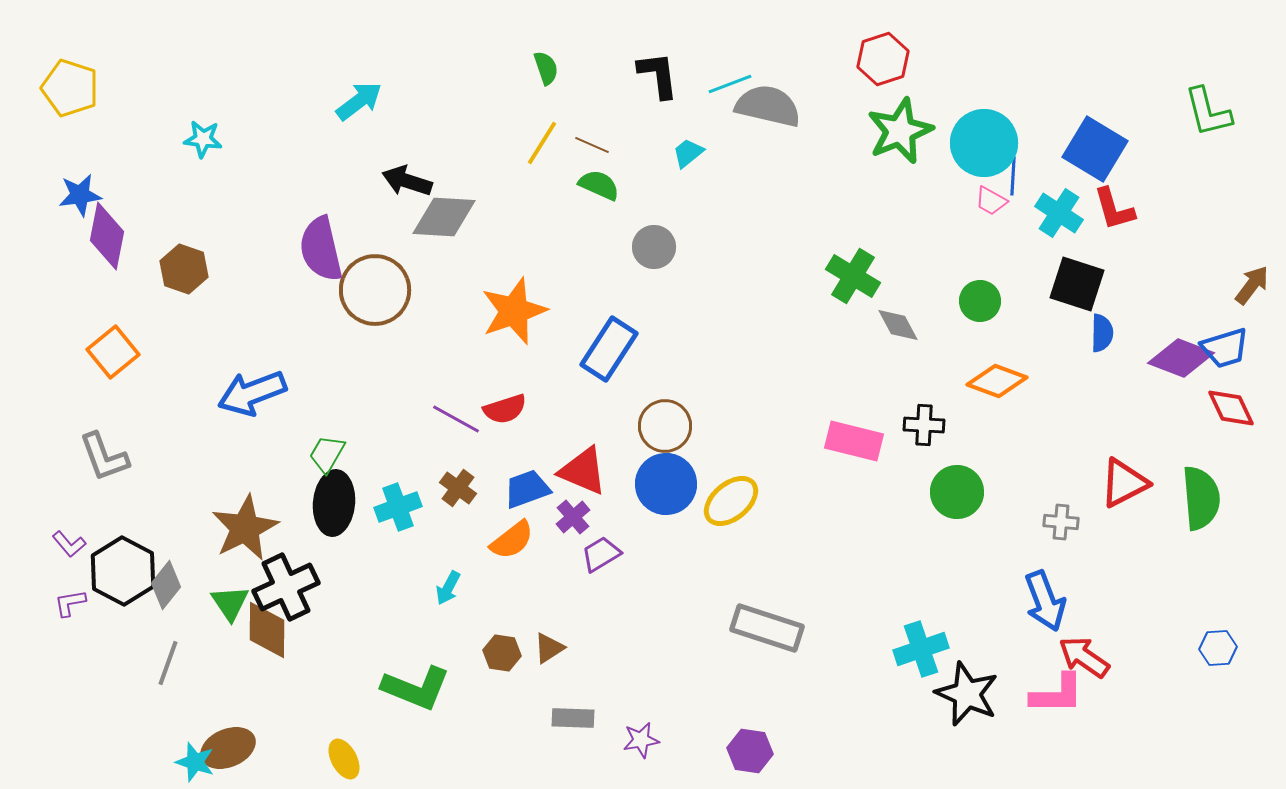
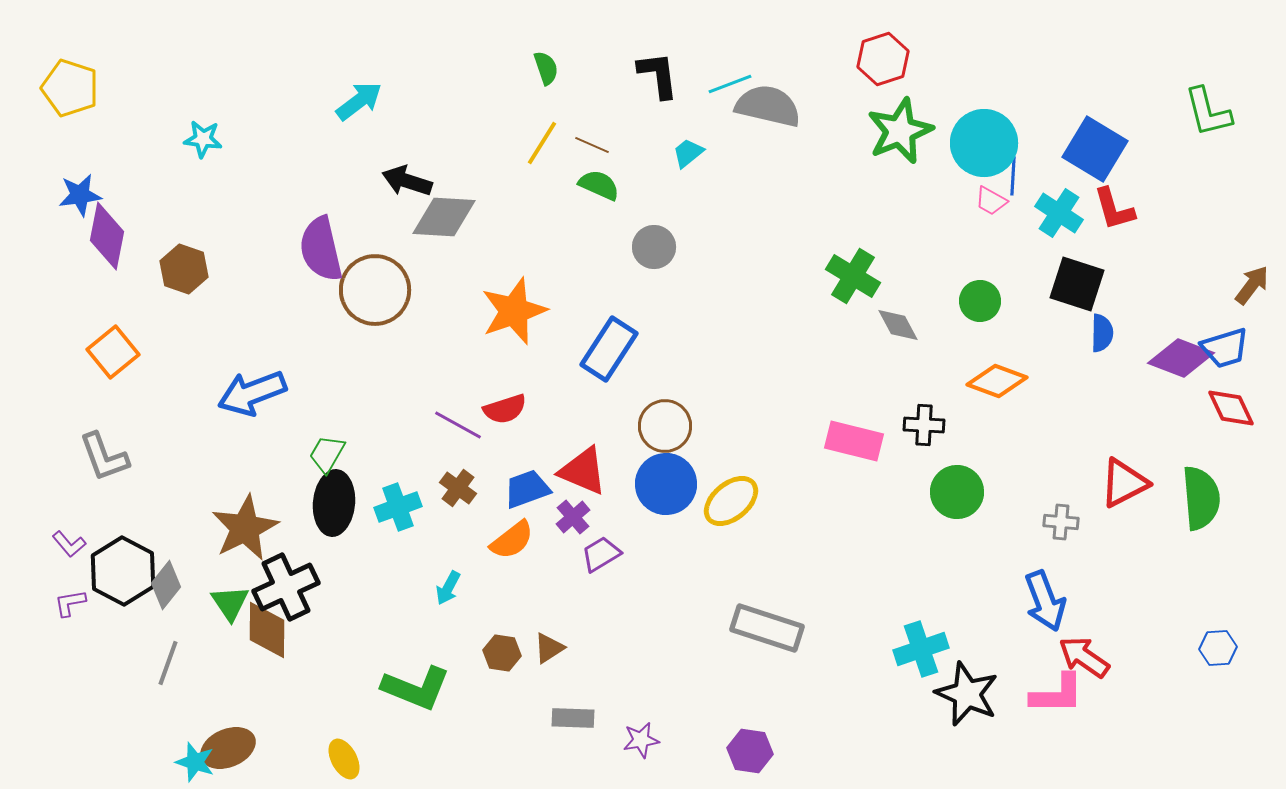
purple line at (456, 419): moved 2 px right, 6 px down
